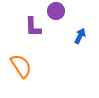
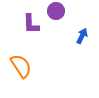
purple L-shape: moved 2 px left, 3 px up
blue arrow: moved 2 px right
